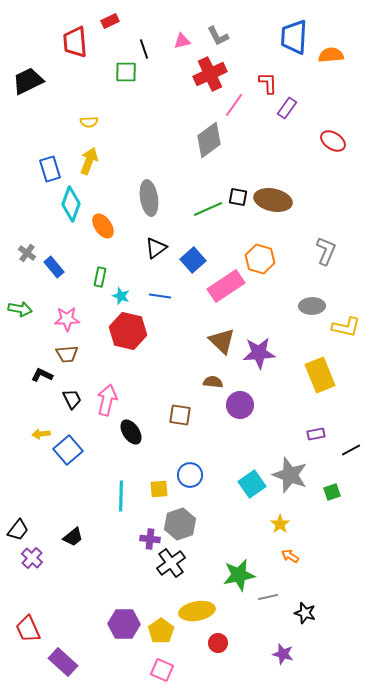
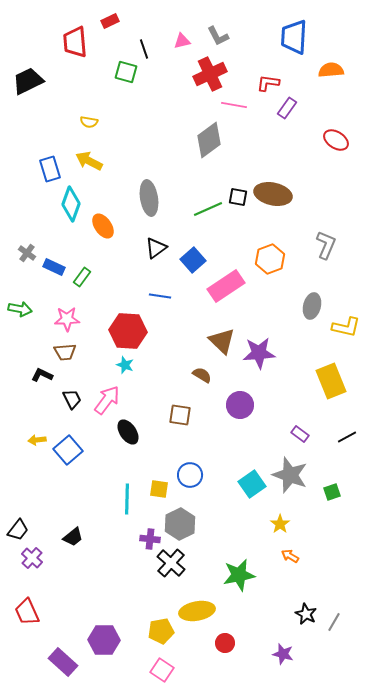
orange semicircle at (331, 55): moved 15 px down
green square at (126, 72): rotated 15 degrees clockwise
red L-shape at (268, 83): rotated 80 degrees counterclockwise
pink line at (234, 105): rotated 65 degrees clockwise
yellow semicircle at (89, 122): rotated 12 degrees clockwise
red ellipse at (333, 141): moved 3 px right, 1 px up
yellow arrow at (89, 161): rotated 84 degrees counterclockwise
brown ellipse at (273, 200): moved 6 px up
gray L-shape at (326, 251): moved 6 px up
orange hexagon at (260, 259): moved 10 px right; rotated 24 degrees clockwise
blue rectangle at (54, 267): rotated 25 degrees counterclockwise
green rectangle at (100, 277): moved 18 px left; rotated 24 degrees clockwise
cyan star at (121, 296): moved 4 px right, 69 px down
gray ellipse at (312, 306): rotated 75 degrees counterclockwise
red hexagon at (128, 331): rotated 9 degrees counterclockwise
brown trapezoid at (67, 354): moved 2 px left, 2 px up
yellow rectangle at (320, 375): moved 11 px right, 6 px down
brown semicircle at (213, 382): moved 11 px left, 7 px up; rotated 24 degrees clockwise
pink arrow at (107, 400): rotated 24 degrees clockwise
black ellipse at (131, 432): moved 3 px left
yellow arrow at (41, 434): moved 4 px left, 6 px down
purple rectangle at (316, 434): moved 16 px left; rotated 48 degrees clockwise
black line at (351, 450): moved 4 px left, 13 px up
yellow square at (159, 489): rotated 12 degrees clockwise
cyan line at (121, 496): moved 6 px right, 3 px down
gray hexagon at (180, 524): rotated 8 degrees counterclockwise
black cross at (171, 563): rotated 12 degrees counterclockwise
gray line at (268, 597): moved 66 px right, 25 px down; rotated 48 degrees counterclockwise
black star at (305, 613): moved 1 px right, 1 px down; rotated 10 degrees clockwise
purple hexagon at (124, 624): moved 20 px left, 16 px down
red trapezoid at (28, 629): moved 1 px left, 17 px up
yellow pentagon at (161, 631): rotated 25 degrees clockwise
red circle at (218, 643): moved 7 px right
pink square at (162, 670): rotated 10 degrees clockwise
